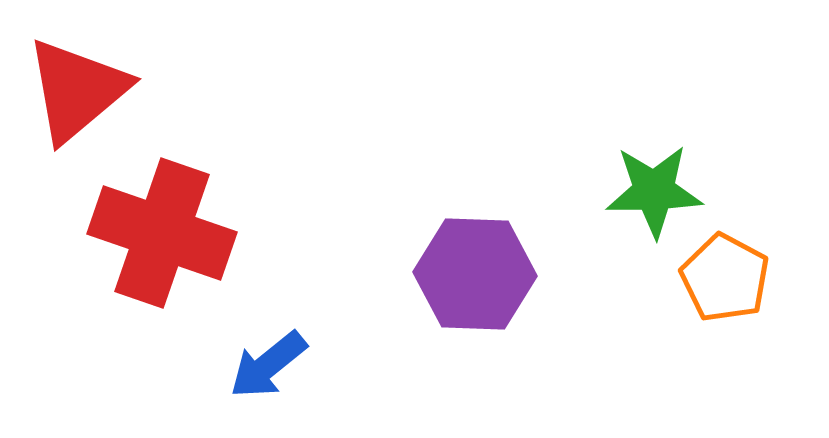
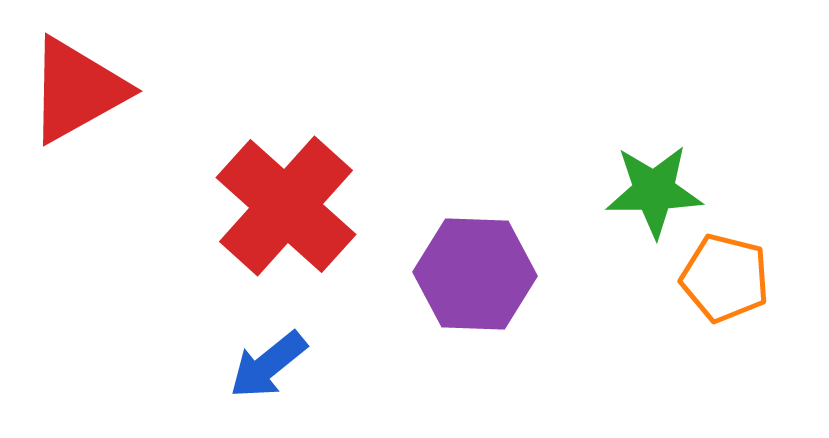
red triangle: rotated 11 degrees clockwise
red cross: moved 124 px right, 27 px up; rotated 23 degrees clockwise
orange pentagon: rotated 14 degrees counterclockwise
